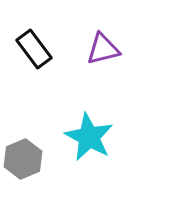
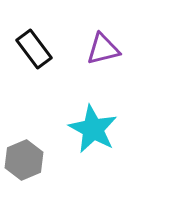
cyan star: moved 4 px right, 8 px up
gray hexagon: moved 1 px right, 1 px down
